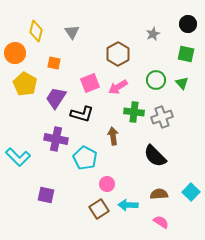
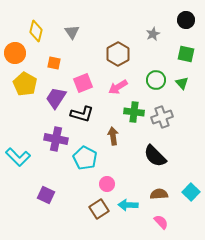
black circle: moved 2 px left, 4 px up
pink square: moved 7 px left
purple square: rotated 12 degrees clockwise
pink semicircle: rotated 14 degrees clockwise
